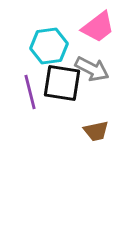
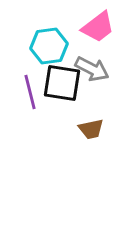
brown trapezoid: moved 5 px left, 2 px up
